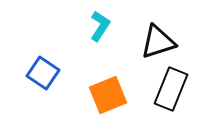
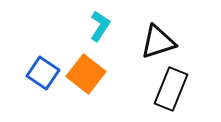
orange square: moved 22 px left, 21 px up; rotated 30 degrees counterclockwise
